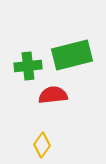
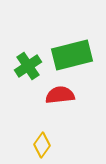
green cross: rotated 28 degrees counterclockwise
red semicircle: moved 7 px right
